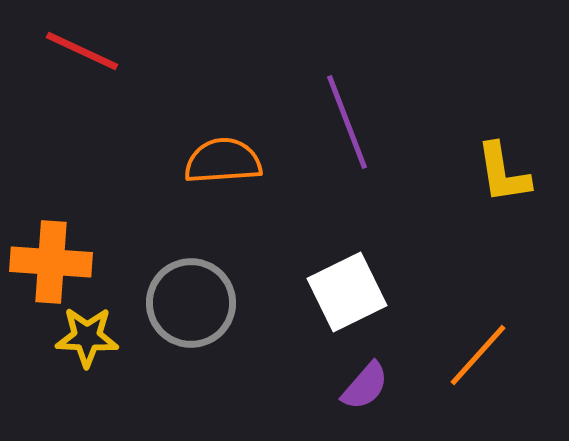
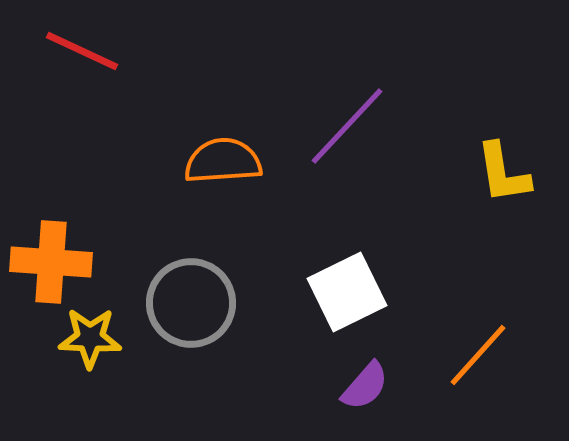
purple line: moved 4 px down; rotated 64 degrees clockwise
yellow star: moved 3 px right, 1 px down
